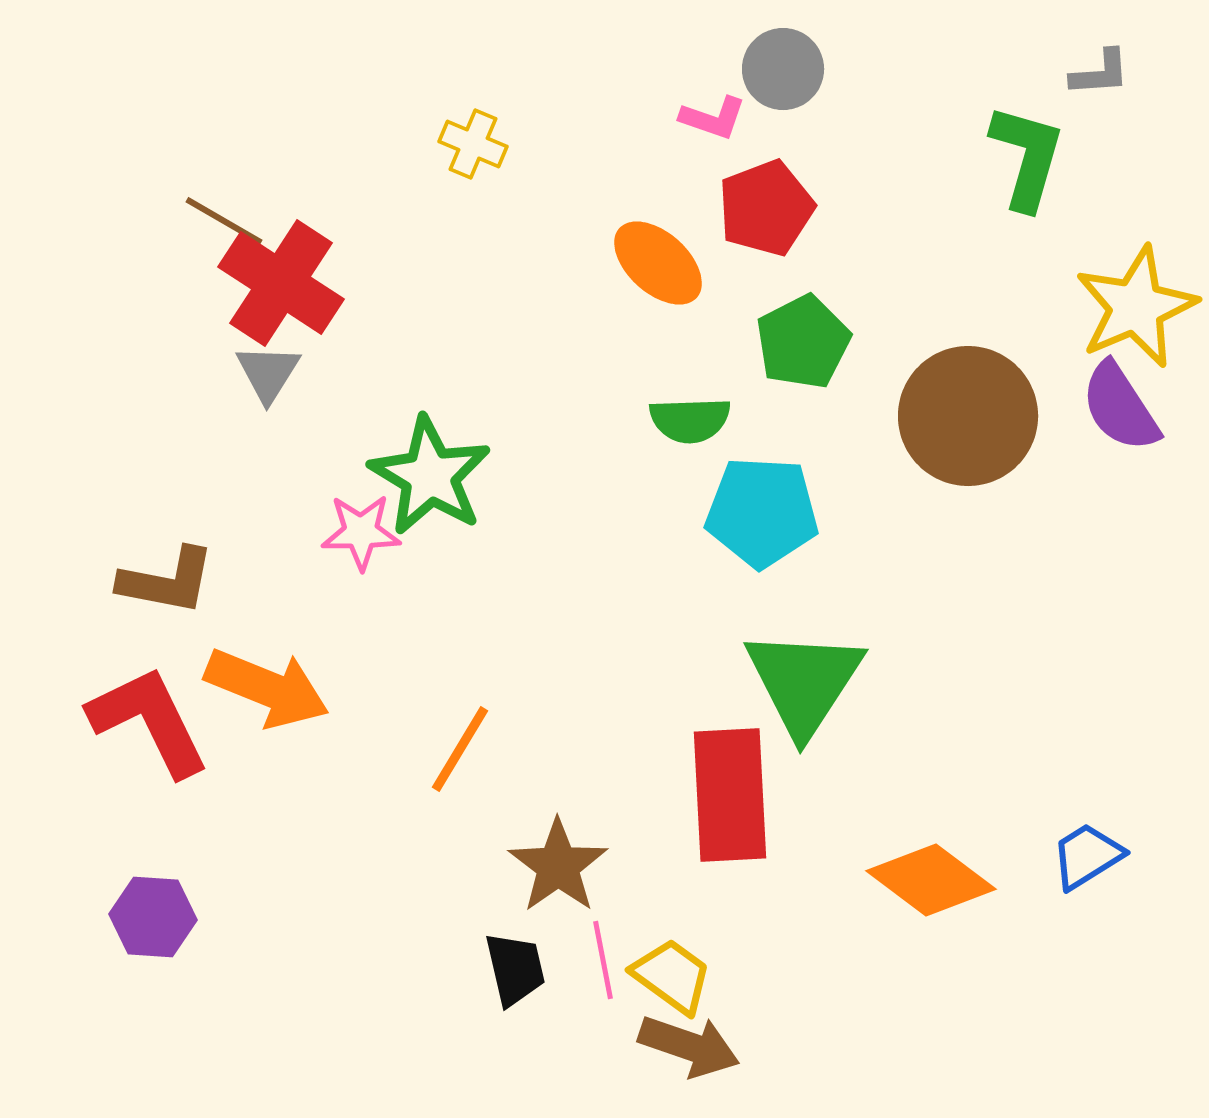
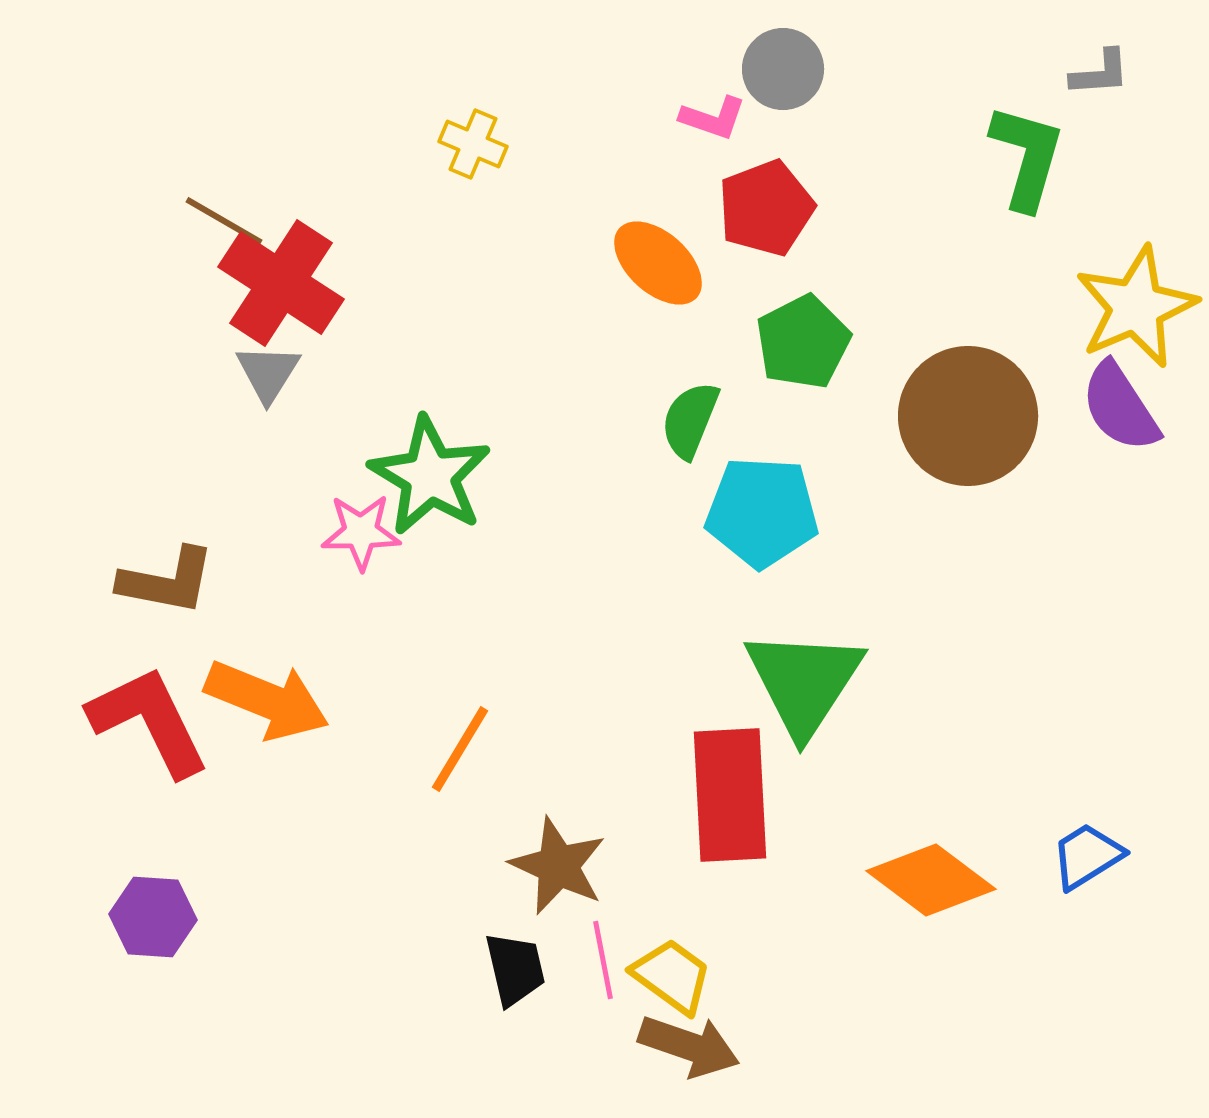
green semicircle: rotated 114 degrees clockwise
orange arrow: moved 12 px down
brown star: rotated 12 degrees counterclockwise
